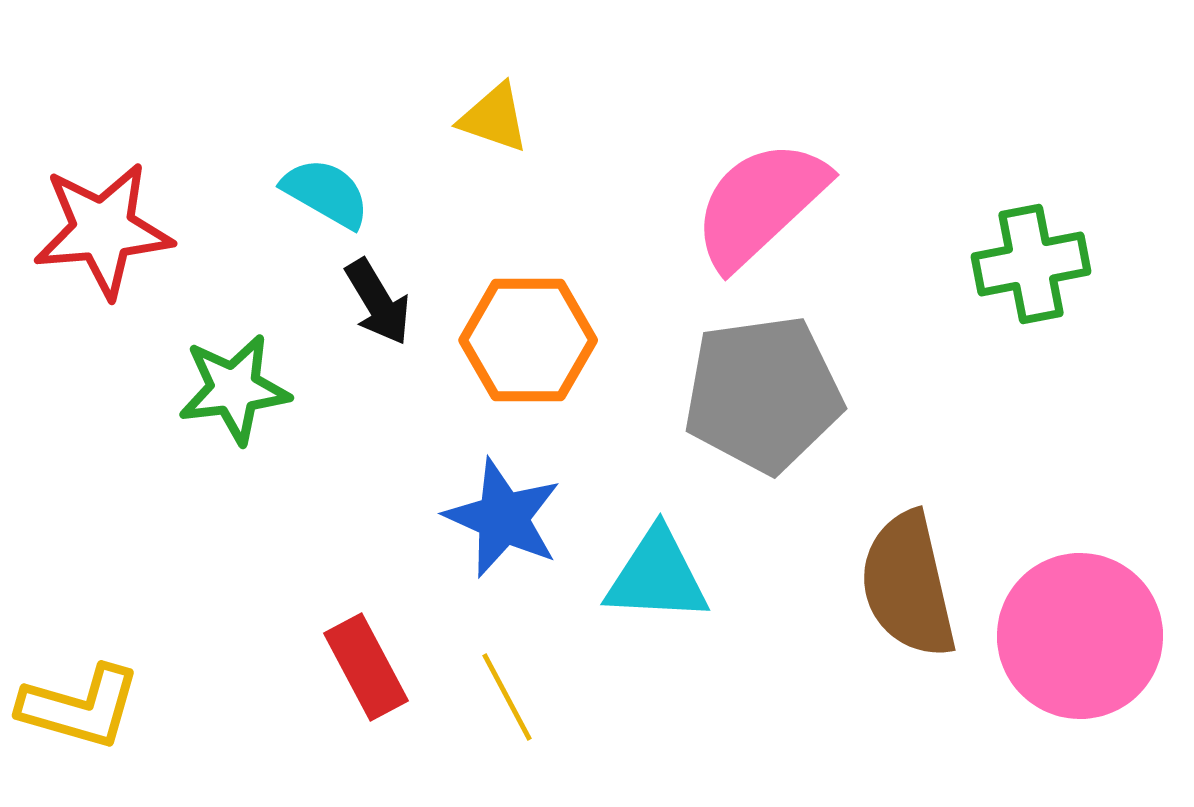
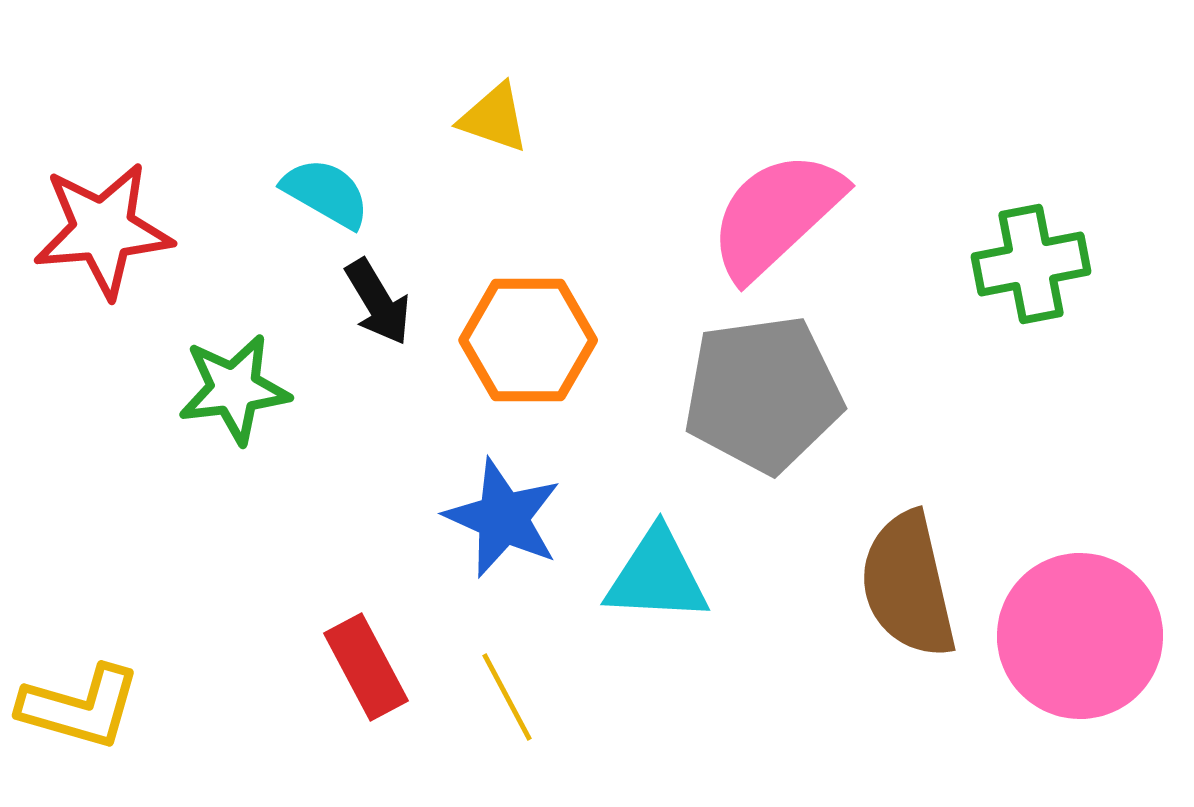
pink semicircle: moved 16 px right, 11 px down
